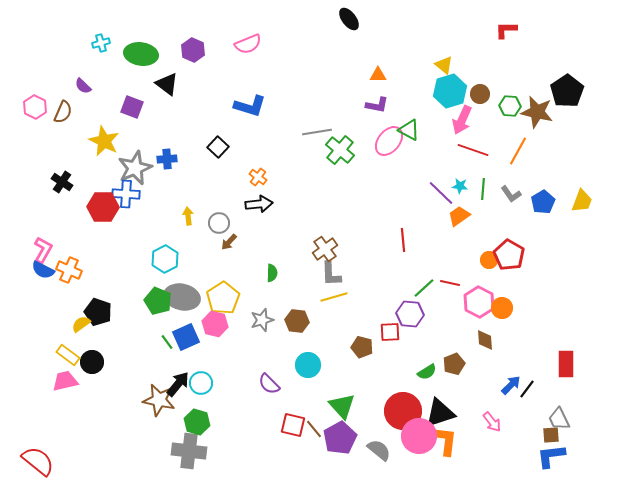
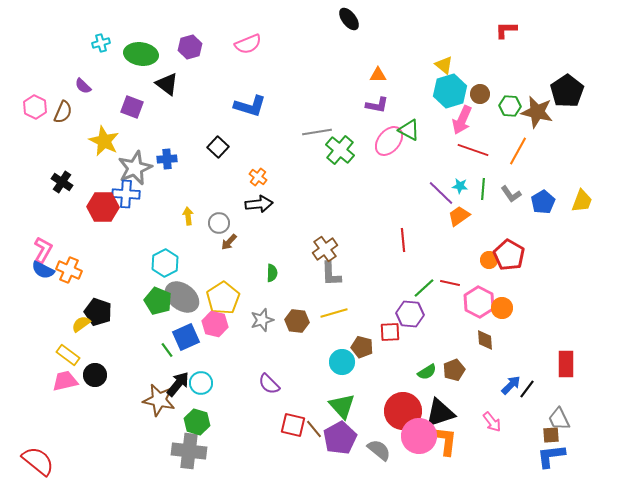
purple hexagon at (193, 50): moved 3 px left, 3 px up; rotated 20 degrees clockwise
cyan hexagon at (165, 259): moved 4 px down
gray ellipse at (182, 297): rotated 24 degrees clockwise
yellow line at (334, 297): moved 16 px down
green line at (167, 342): moved 8 px down
black circle at (92, 362): moved 3 px right, 13 px down
brown pentagon at (454, 364): moved 6 px down
cyan circle at (308, 365): moved 34 px right, 3 px up
